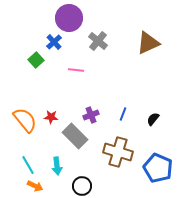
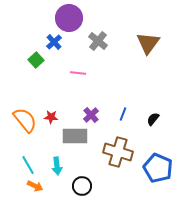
brown triangle: rotated 30 degrees counterclockwise
pink line: moved 2 px right, 3 px down
purple cross: rotated 21 degrees counterclockwise
gray rectangle: rotated 45 degrees counterclockwise
